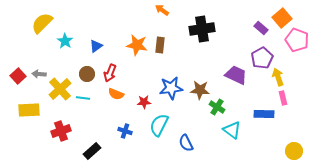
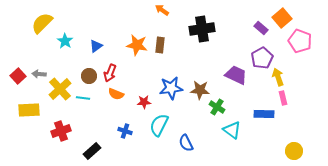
pink pentagon: moved 3 px right, 1 px down
brown circle: moved 2 px right, 2 px down
